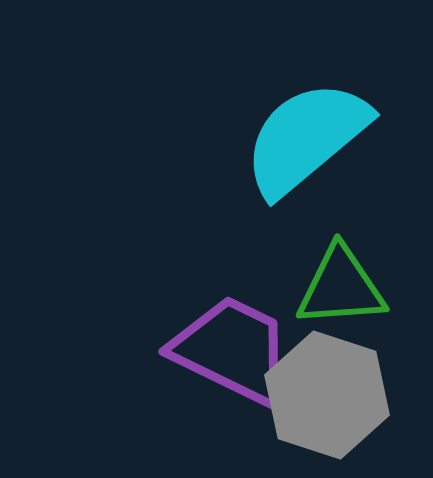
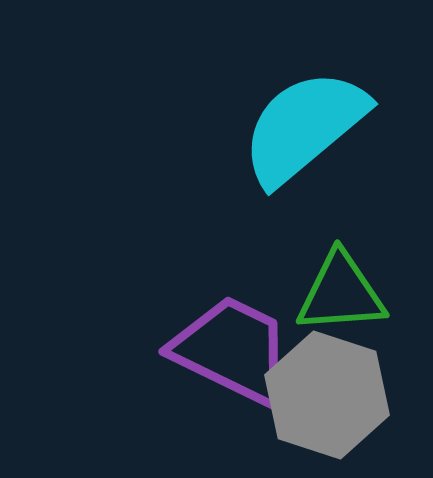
cyan semicircle: moved 2 px left, 11 px up
green triangle: moved 6 px down
